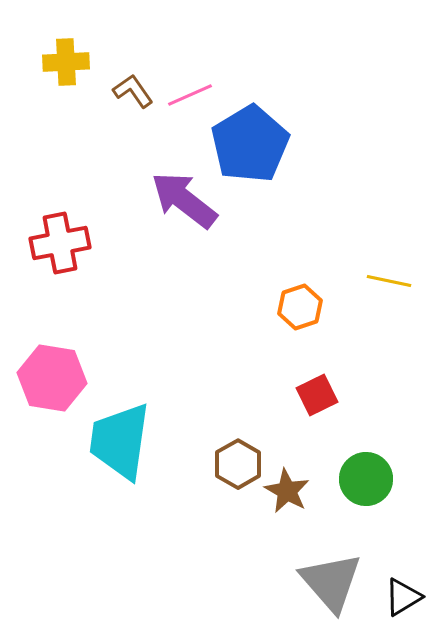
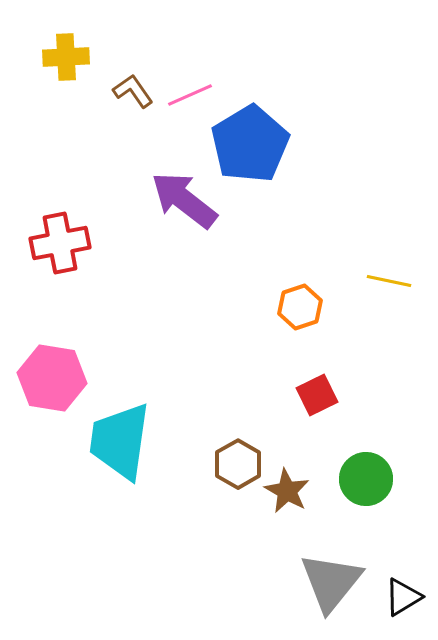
yellow cross: moved 5 px up
gray triangle: rotated 20 degrees clockwise
